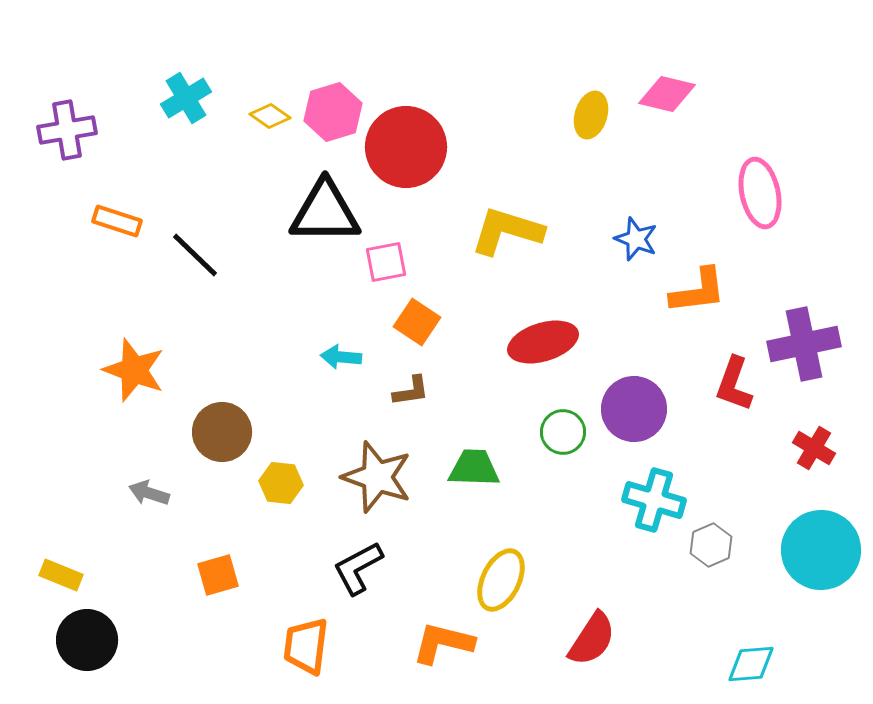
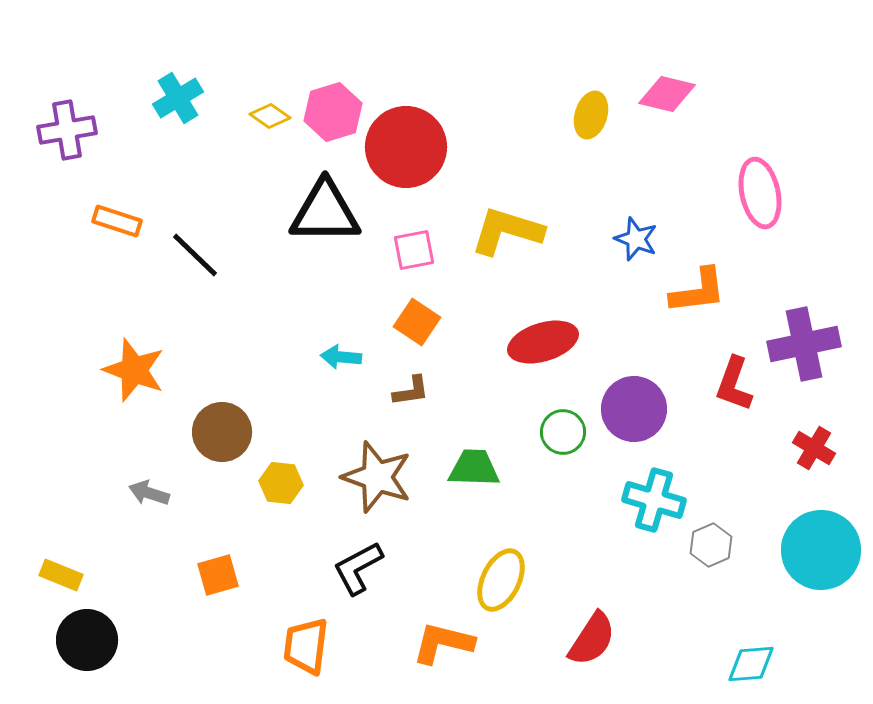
cyan cross at (186, 98): moved 8 px left
pink square at (386, 262): moved 28 px right, 12 px up
